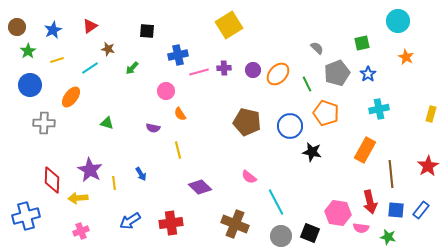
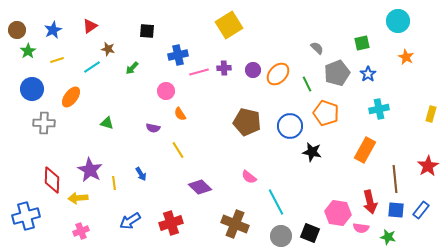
brown circle at (17, 27): moved 3 px down
cyan line at (90, 68): moved 2 px right, 1 px up
blue circle at (30, 85): moved 2 px right, 4 px down
yellow line at (178, 150): rotated 18 degrees counterclockwise
brown line at (391, 174): moved 4 px right, 5 px down
red cross at (171, 223): rotated 10 degrees counterclockwise
